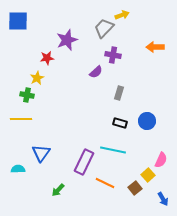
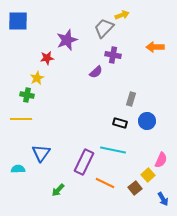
gray rectangle: moved 12 px right, 6 px down
